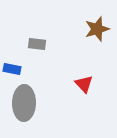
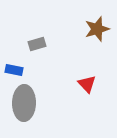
gray rectangle: rotated 24 degrees counterclockwise
blue rectangle: moved 2 px right, 1 px down
red triangle: moved 3 px right
